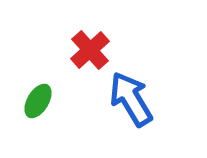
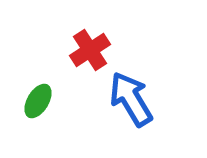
red cross: rotated 9 degrees clockwise
